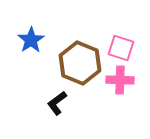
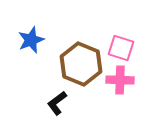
blue star: rotated 12 degrees clockwise
brown hexagon: moved 1 px right, 1 px down
